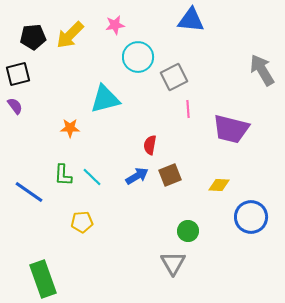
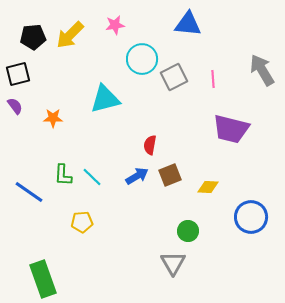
blue triangle: moved 3 px left, 4 px down
cyan circle: moved 4 px right, 2 px down
pink line: moved 25 px right, 30 px up
orange star: moved 17 px left, 10 px up
yellow diamond: moved 11 px left, 2 px down
